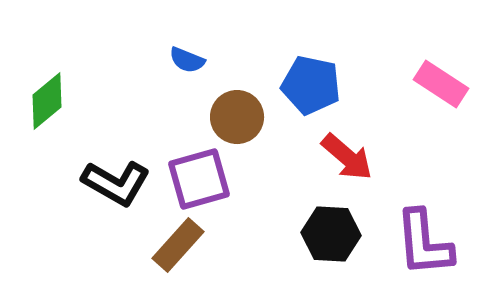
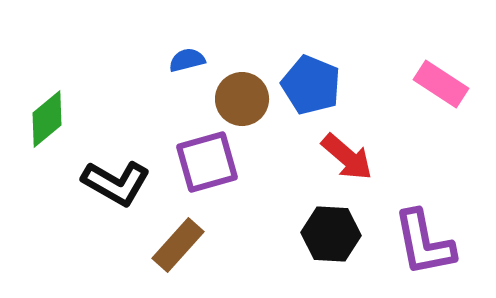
blue semicircle: rotated 144 degrees clockwise
blue pentagon: rotated 10 degrees clockwise
green diamond: moved 18 px down
brown circle: moved 5 px right, 18 px up
purple square: moved 8 px right, 17 px up
purple L-shape: rotated 6 degrees counterclockwise
